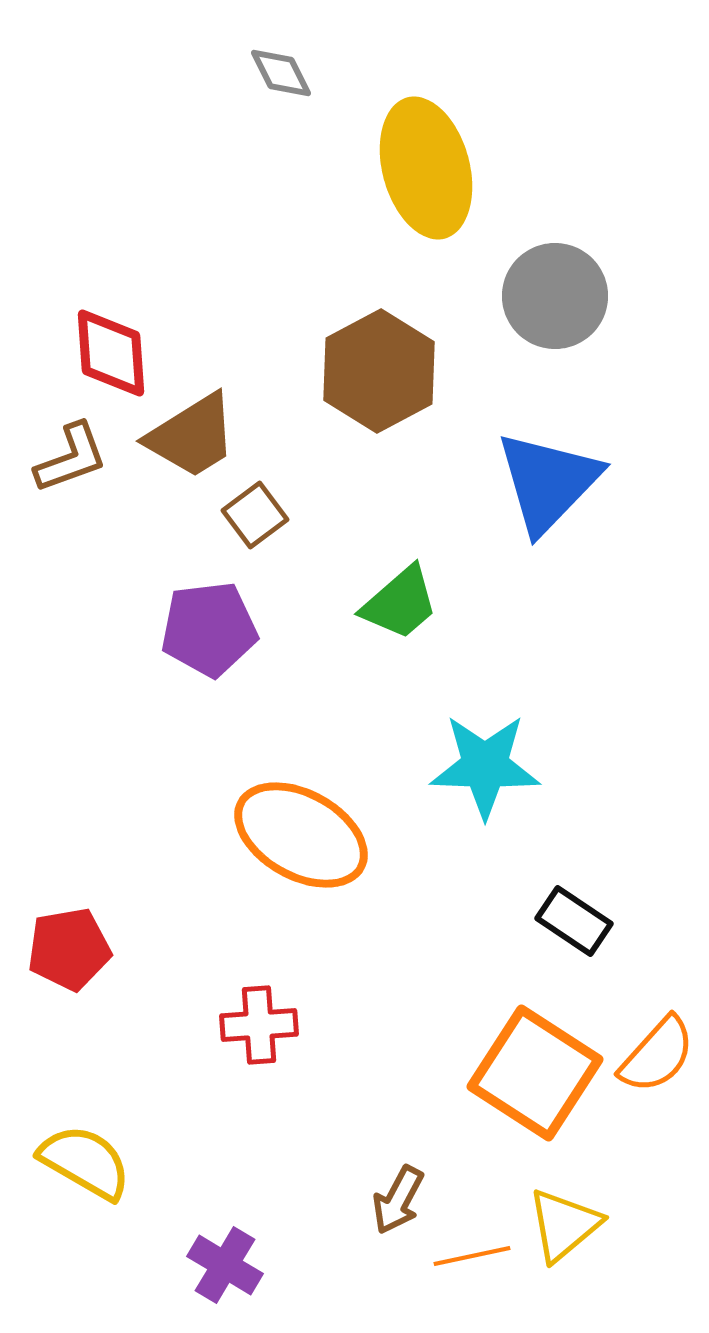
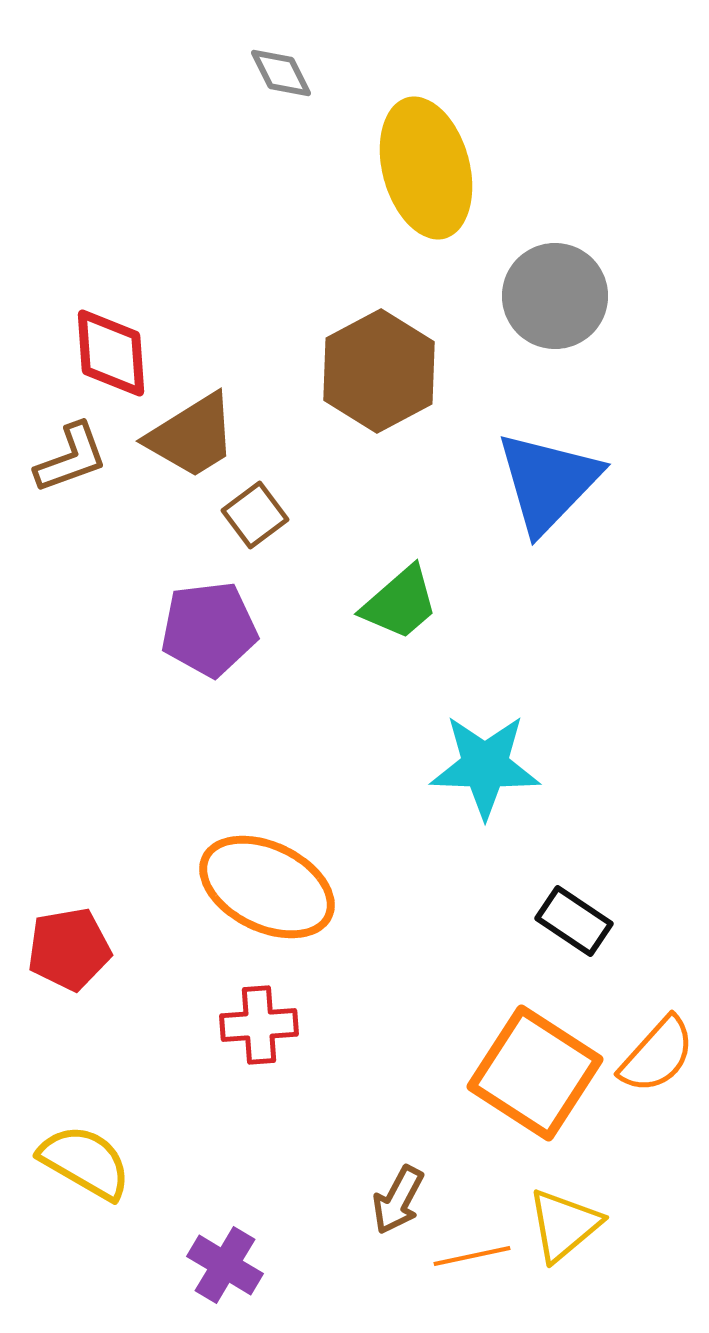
orange ellipse: moved 34 px left, 52 px down; rotated 3 degrees counterclockwise
